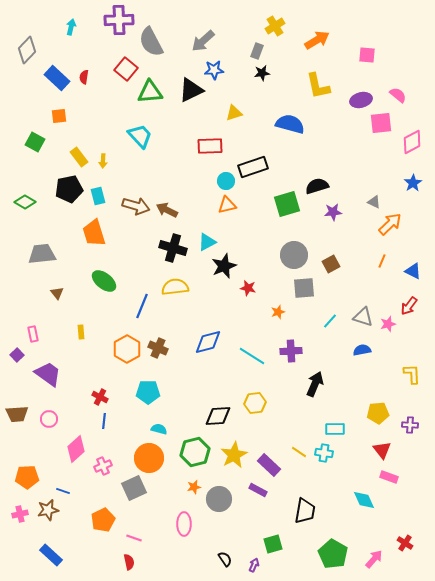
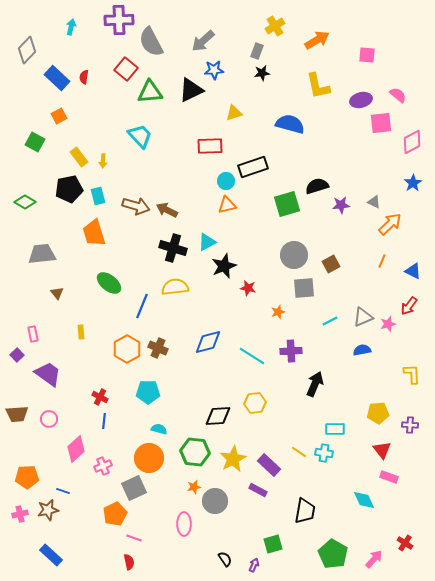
orange square at (59, 116): rotated 21 degrees counterclockwise
purple star at (333, 212): moved 8 px right, 7 px up
green ellipse at (104, 281): moved 5 px right, 2 px down
gray triangle at (363, 317): rotated 40 degrees counterclockwise
cyan line at (330, 321): rotated 21 degrees clockwise
green hexagon at (195, 452): rotated 20 degrees clockwise
yellow star at (234, 455): moved 1 px left, 4 px down
gray circle at (219, 499): moved 4 px left, 2 px down
orange pentagon at (103, 520): moved 12 px right, 6 px up
